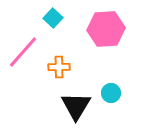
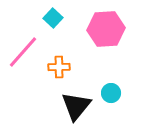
black triangle: rotated 8 degrees clockwise
